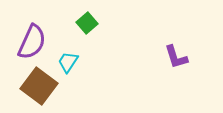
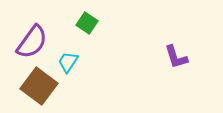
green square: rotated 15 degrees counterclockwise
purple semicircle: rotated 12 degrees clockwise
